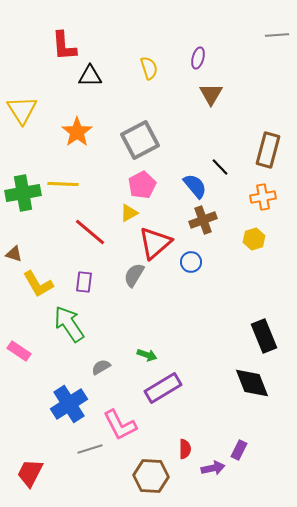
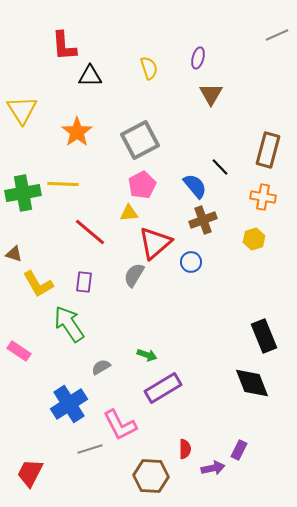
gray line at (277, 35): rotated 20 degrees counterclockwise
orange cross at (263, 197): rotated 20 degrees clockwise
yellow triangle at (129, 213): rotated 24 degrees clockwise
